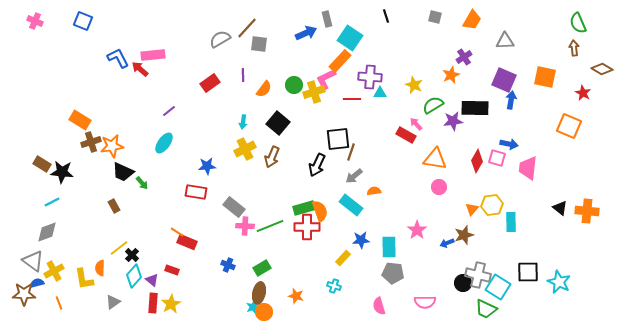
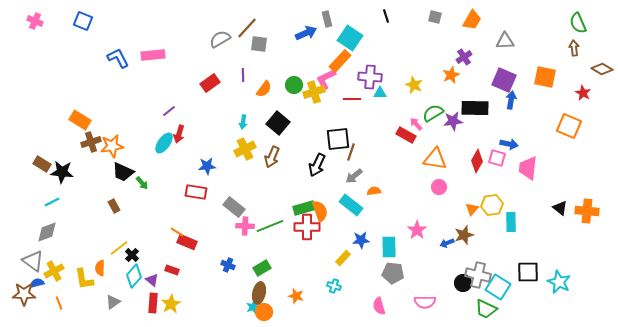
red arrow at (140, 69): moved 39 px right, 65 px down; rotated 114 degrees counterclockwise
green semicircle at (433, 105): moved 8 px down
